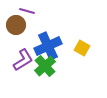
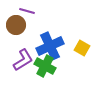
blue cross: moved 2 px right
green cross: rotated 20 degrees counterclockwise
